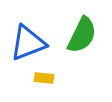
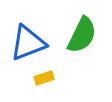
yellow rectangle: rotated 24 degrees counterclockwise
